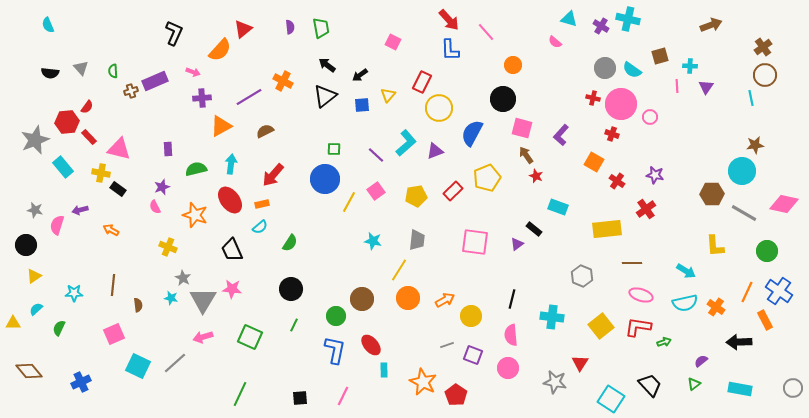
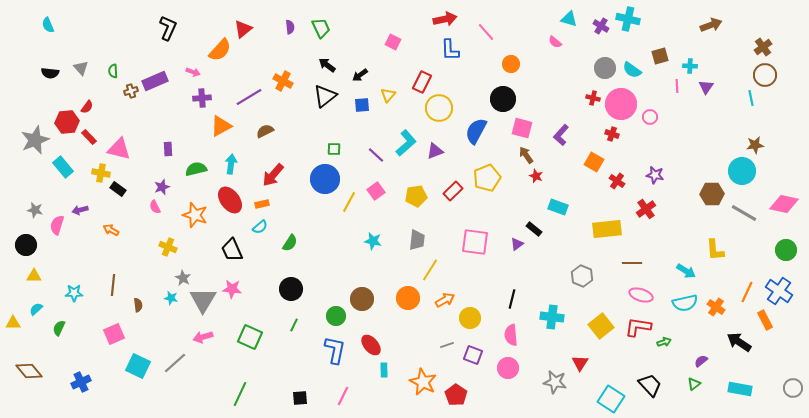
red arrow at (449, 20): moved 4 px left, 1 px up; rotated 60 degrees counterclockwise
green trapezoid at (321, 28): rotated 15 degrees counterclockwise
black L-shape at (174, 33): moved 6 px left, 5 px up
orange circle at (513, 65): moved 2 px left, 1 px up
blue semicircle at (472, 133): moved 4 px right, 2 px up
yellow L-shape at (715, 246): moved 4 px down
green circle at (767, 251): moved 19 px right, 1 px up
yellow line at (399, 270): moved 31 px right
yellow triangle at (34, 276): rotated 35 degrees clockwise
yellow circle at (471, 316): moved 1 px left, 2 px down
black arrow at (739, 342): rotated 35 degrees clockwise
